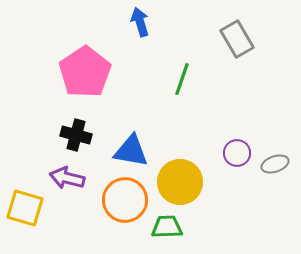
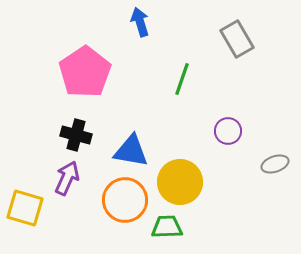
purple circle: moved 9 px left, 22 px up
purple arrow: rotated 100 degrees clockwise
